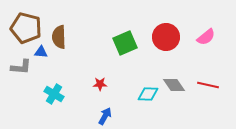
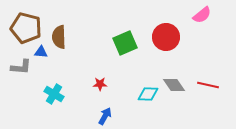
pink semicircle: moved 4 px left, 22 px up
